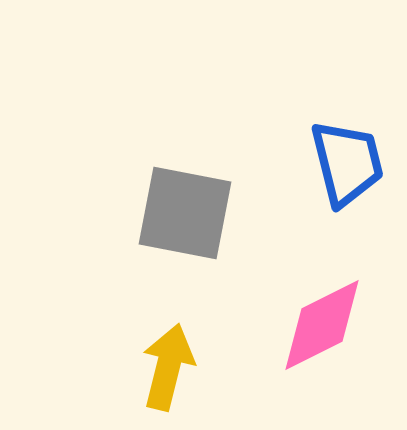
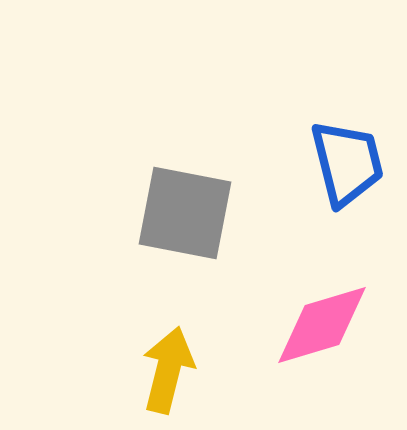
pink diamond: rotated 10 degrees clockwise
yellow arrow: moved 3 px down
